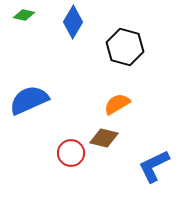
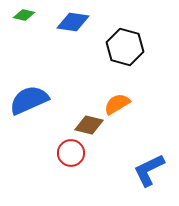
blue diamond: rotated 68 degrees clockwise
brown diamond: moved 15 px left, 13 px up
blue L-shape: moved 5 px left, 4 px down
